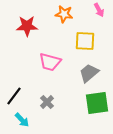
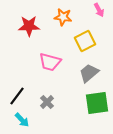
orange star: moved 1 px left, 3 px down
red star: moved 2 px right
yellow square: rotated 30 degrees counterclockwise
black line: moved 3 px right
